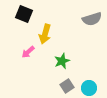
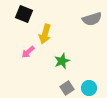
gray square: moved 2 px down
